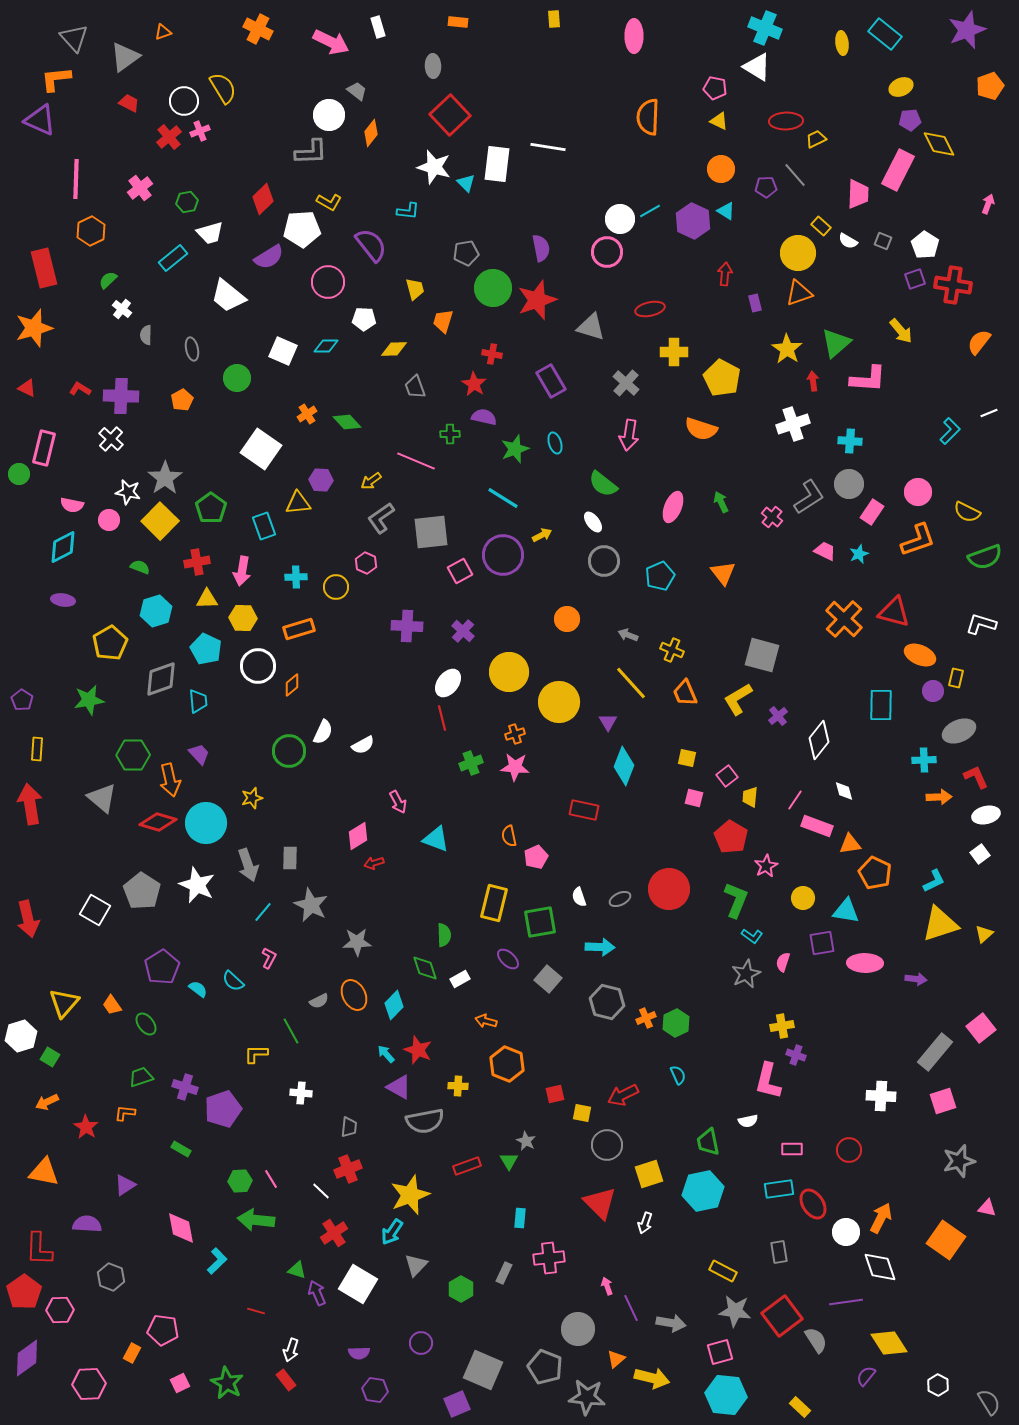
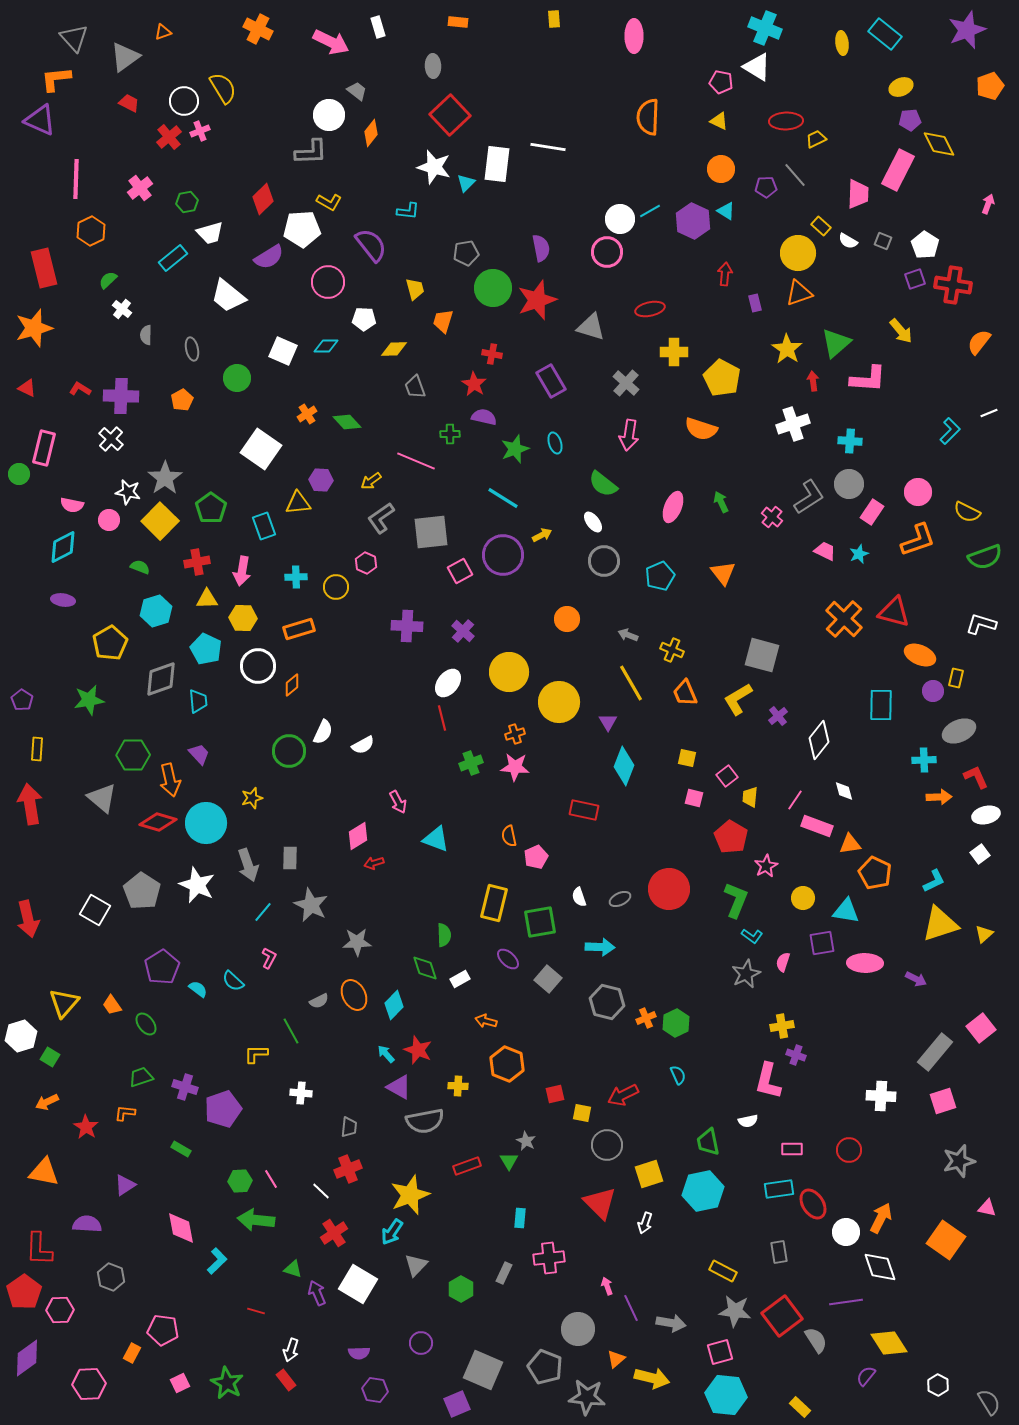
pink pentagon at (715, 88): moved 6 px right, 6 px up
cyan triangle at (466, 183): rotated 30 degrees clockwise
yellow line at (631, 683): rotated 12 degrees clockwise
purple arrow at (916, 979): rotated 20 degrees clockwise
green triangle at (297, 1270): moved 4 px left, 1 px up
